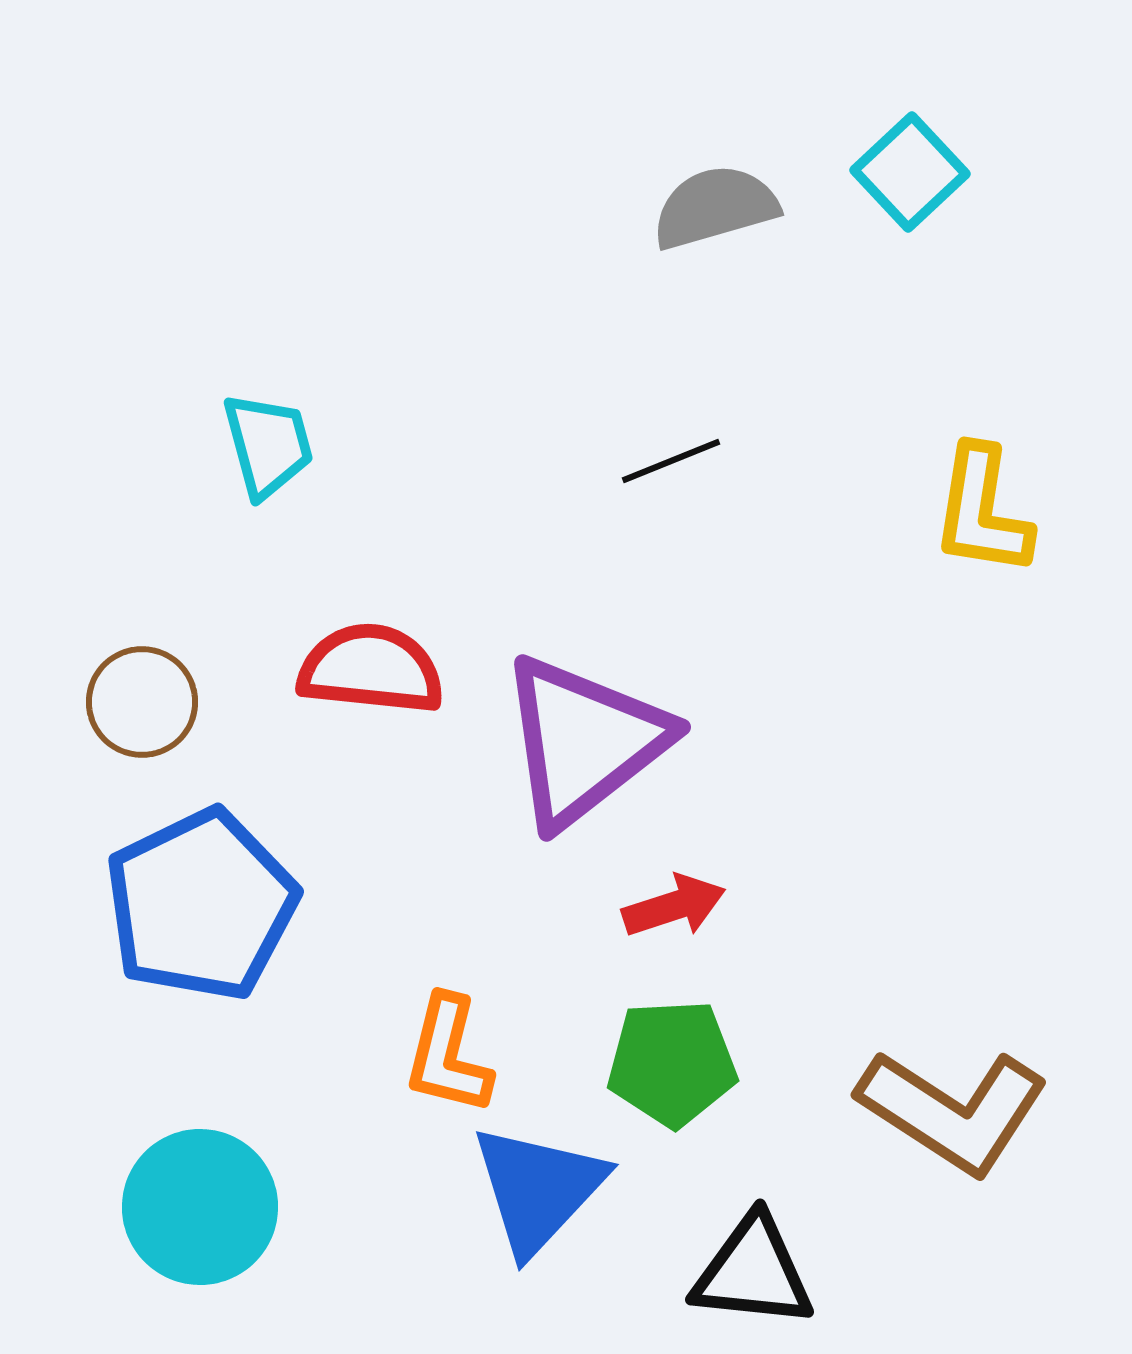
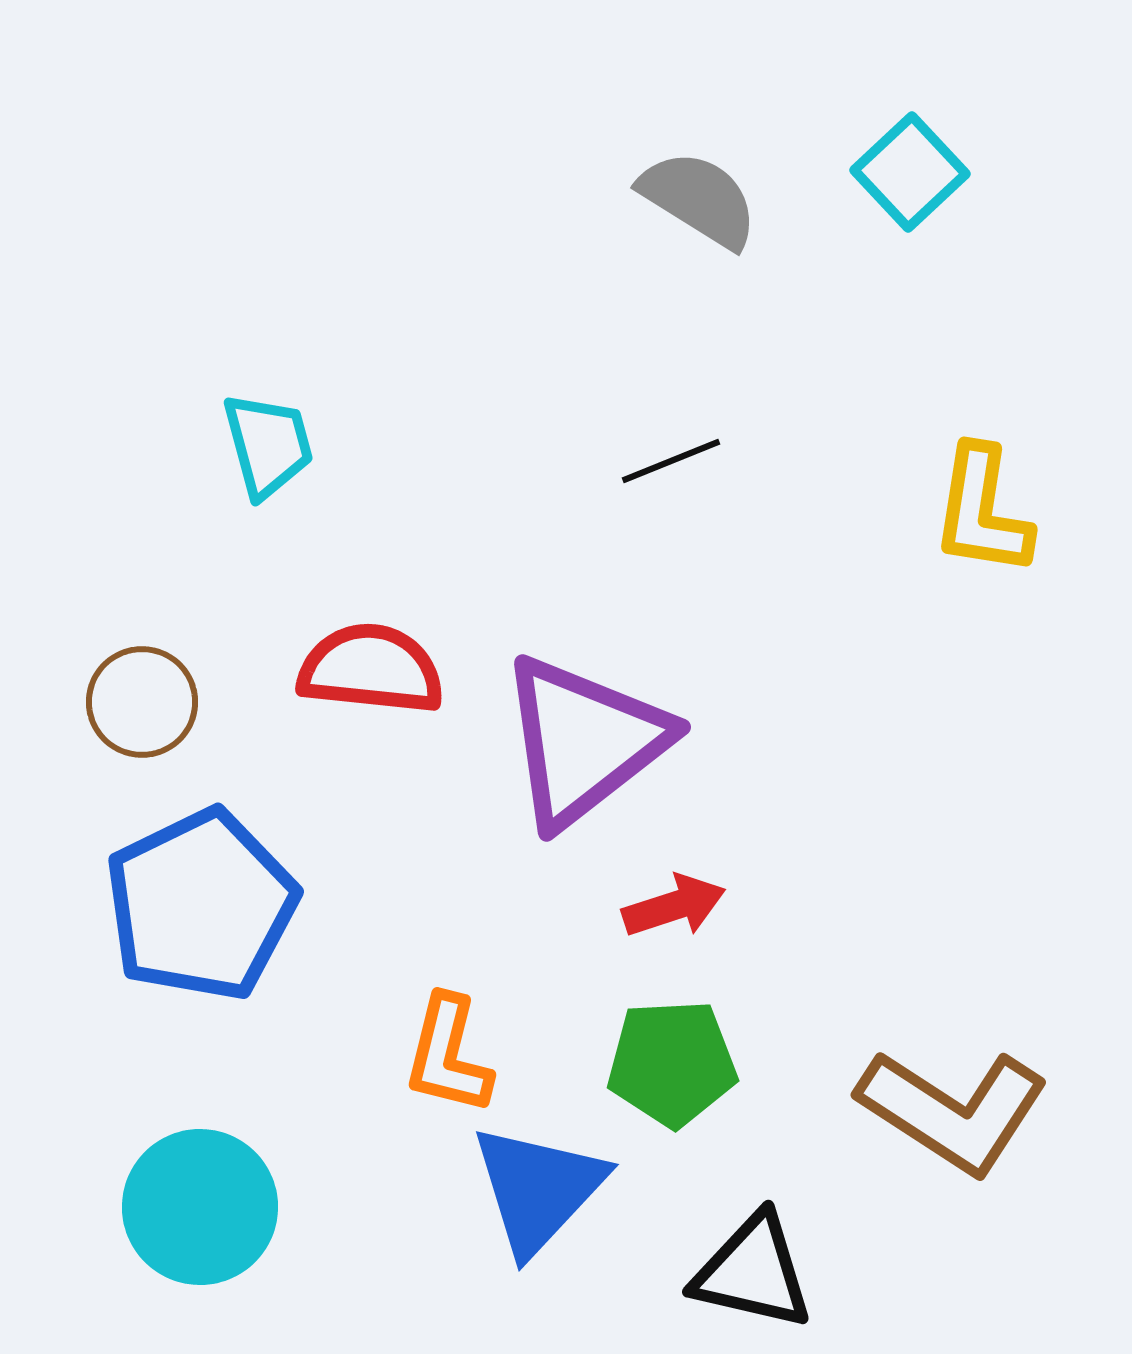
gray semicircle: moved 16 px left, 8 px up; rotated 48 degrees clockwise
black triangle: rotated 7 degrees clockwise
